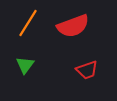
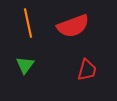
orange line: rotated 44 degrees counterclockwise
red trapezoid: rotated 55 degrees counterclockwise
